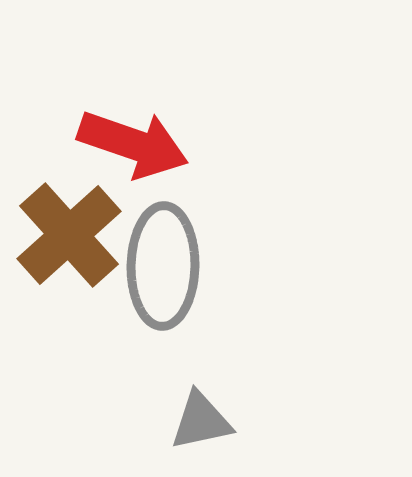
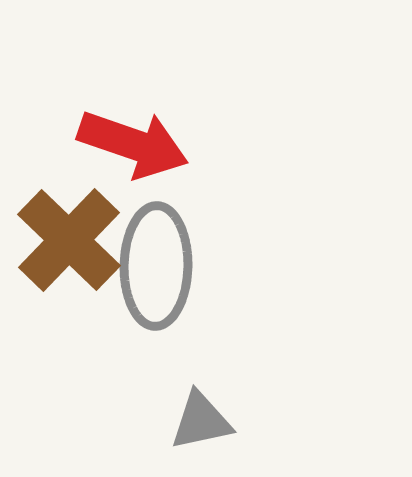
brown cross: moved 5 px down; rotated 4 degrees counterclockwise
gray ellipse: moved 7 px left
